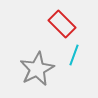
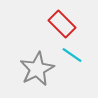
cyan line: moved 2 px left; rotated 75 degrees counterclockwise
